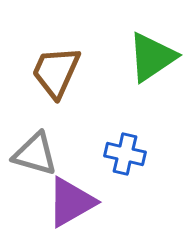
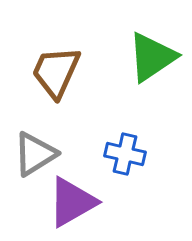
gray triangle: rotated 48 degrees counterclockwise
purple triangle: moved 1 px right
